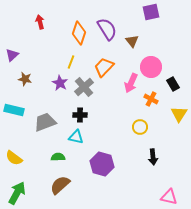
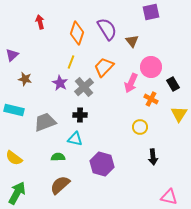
orange diamond: moved 2 px left
cyan triangle: moved 1 px left, 2 px down
